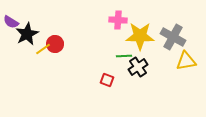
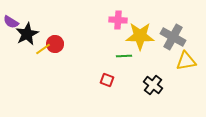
black cross: moved 15 px right, 18 px down; rotated 18 degrees counterclockwise
